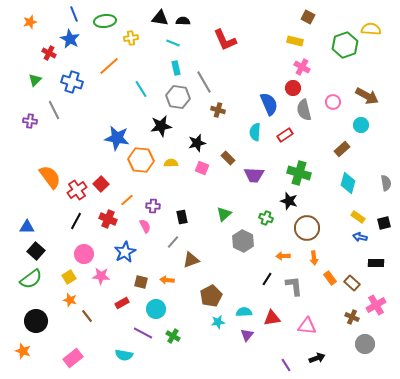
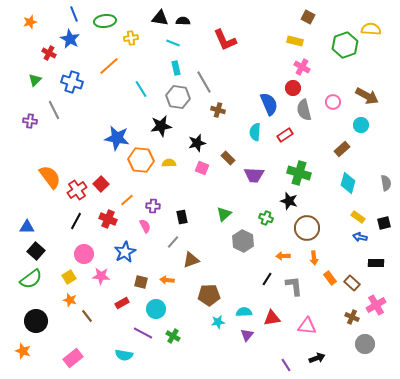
yellow semicircle at (171, 163): moved 2 px left
brown pentagon at (211, 296): moved 2 px left, 1 px up; rotated 25 degrees clockwise
